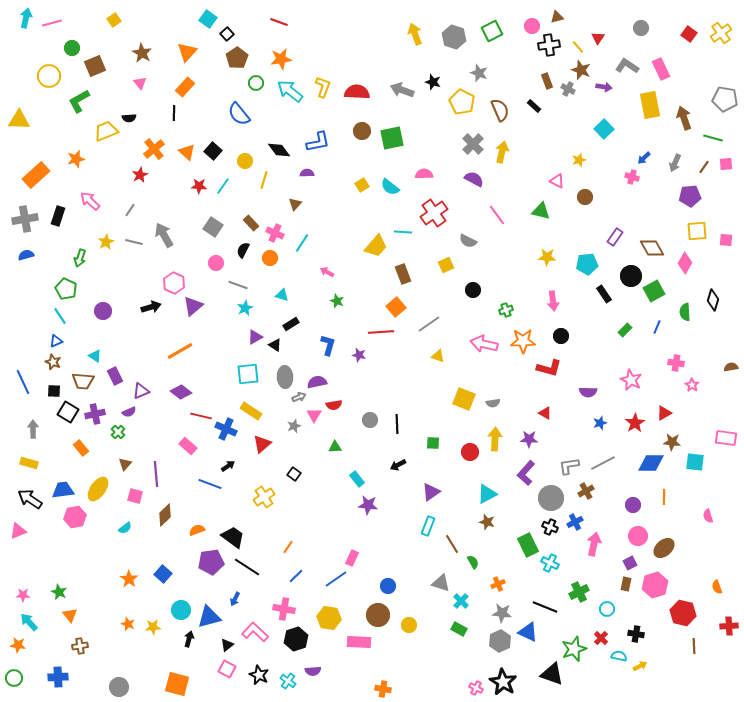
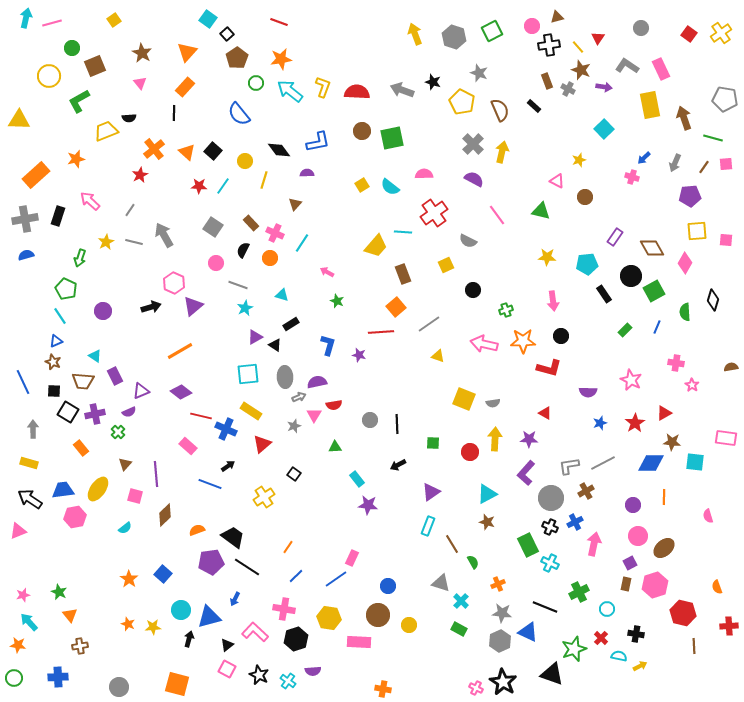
pink star at (23, 595): rotated 16 degrees counterclockwise
